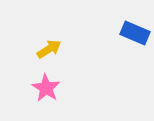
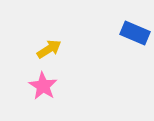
pink star: moved 3 px left, 2 px up
